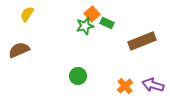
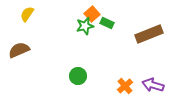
brown rectangle: moved 7 px right, 7 px up
